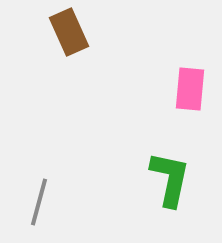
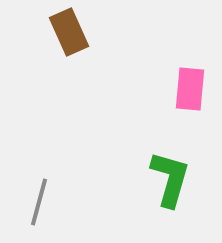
green L-shape: rotated 4 degrees clockwise
